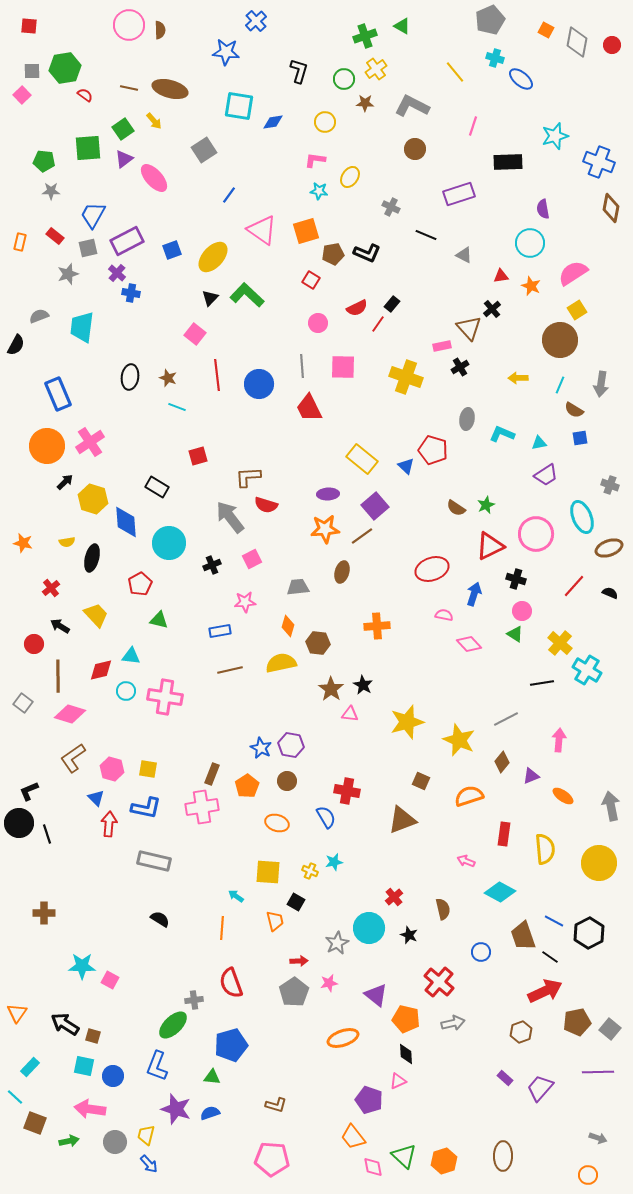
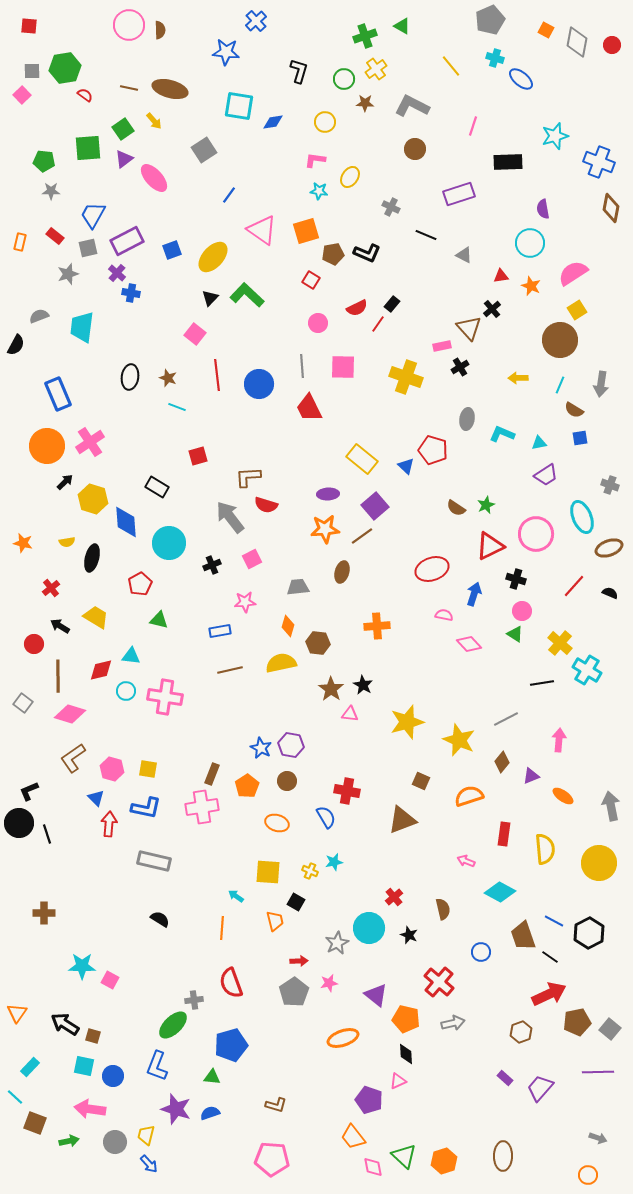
yellow line at (455, 72): moved 4 px left, 6 px up
yellow trapezoid at (96, 615): moved 2 px down; rotated 16 degrees counterclockwise
red arrow at (545, 991): moved 4 px right, 3 px down
